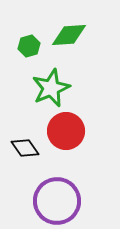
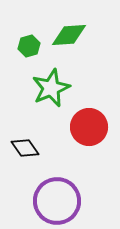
red circle: moved 23 px right, 4 px up
